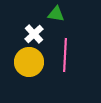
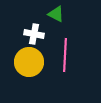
green triangle: rotated 18 degrees clockwise
white cross: rotated 36 degrees counterclockwise
